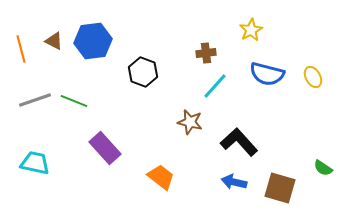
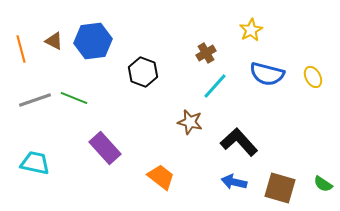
brown cross: rotated 24 degrees counterclockwise
green line: moved 3 px up
green semicircle: moved 16 px down
